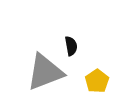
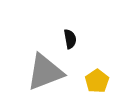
black semicircle: moved 1 px left, 7 px up
